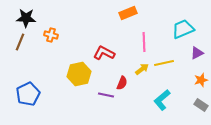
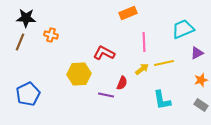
yellow hexagon: rotated 10 degrees clockwise
cyan L-shape: rotated 60 degrees counterclockwise
